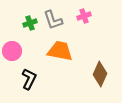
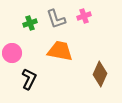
gray L-shape: moved 3 px right, 1 px up
pink circle: moved 2 px down
